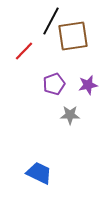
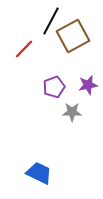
brown square: rotated 20 degrees counterclockwise
red line: moved 2 px up
purple pentagon: moved 3 px down
gray star: moved 2 px right, 3 px up
